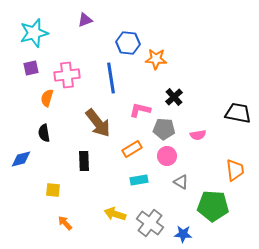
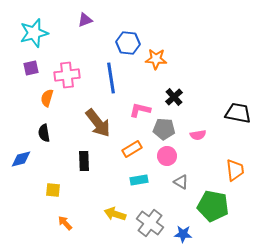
green pentagon: rotated 8 degrees clockwise
